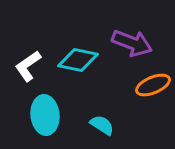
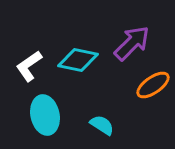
purple arrow: rotated 66 degrees counterclockwise
white L-shape: moved 1 px right
orange ellipse: rotated 12 degrees counterclockwise
cyan ellipse: rotated 6 degrees counterclockwise
